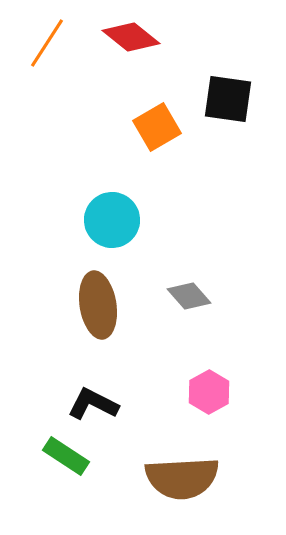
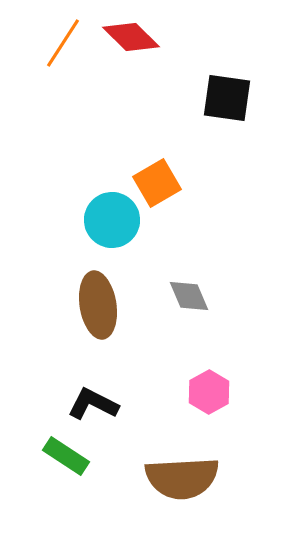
red diamond: rotated 6 degrees clockwise
orange line: moved 16 px right
black square: moved 1 px left, 1 px up
orange square: moved 56 px down
gray diamond: rotated 18 degrees clockwise
